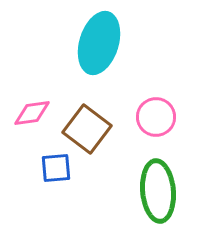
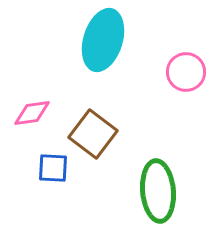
cyan ellipse: moved 4 px right, 3 px up
pink circle: moved 30 px right, 45 px up
brown square: moved 6 px right, 5 px down
blue square: moved 3 px left; rotated 8 degrees clockwise
